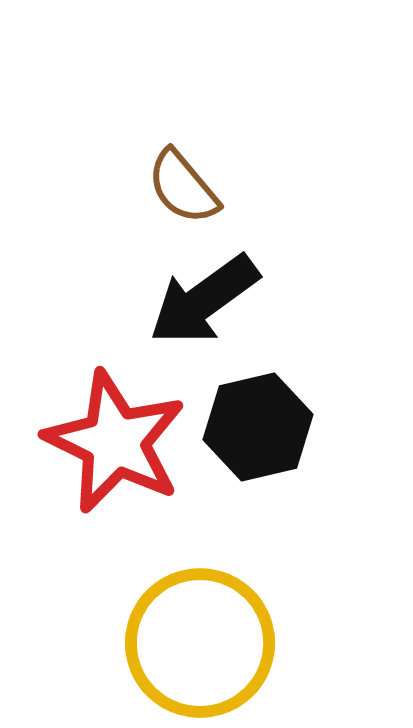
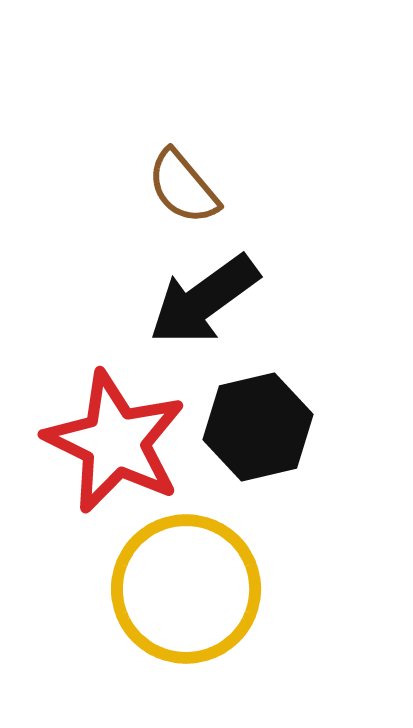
yellow circle: moved 14 px left, 54 px up
